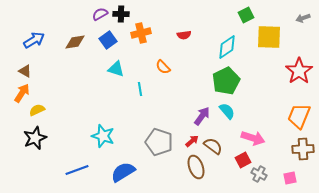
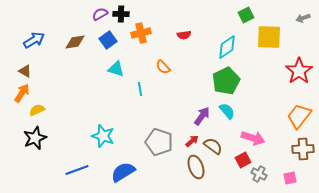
orange trapezoid: rotated 16 degrees clockwise
